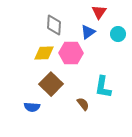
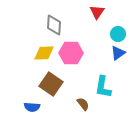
red triangle: moved 2 px left
blue triangle: moved 30 px right, 21 px down
brown square: rotated 10 degrees counterclockwise
